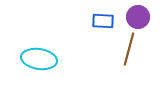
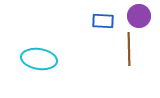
purple circle: moved 1 px right, 1 px up
brown line: rotated 16 degrees counterclockwise
